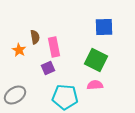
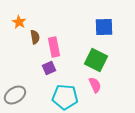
orange star: moved 28 px up
purple square: moved 1 px right
pink semicircle: rotated 70 degrees clockwise
